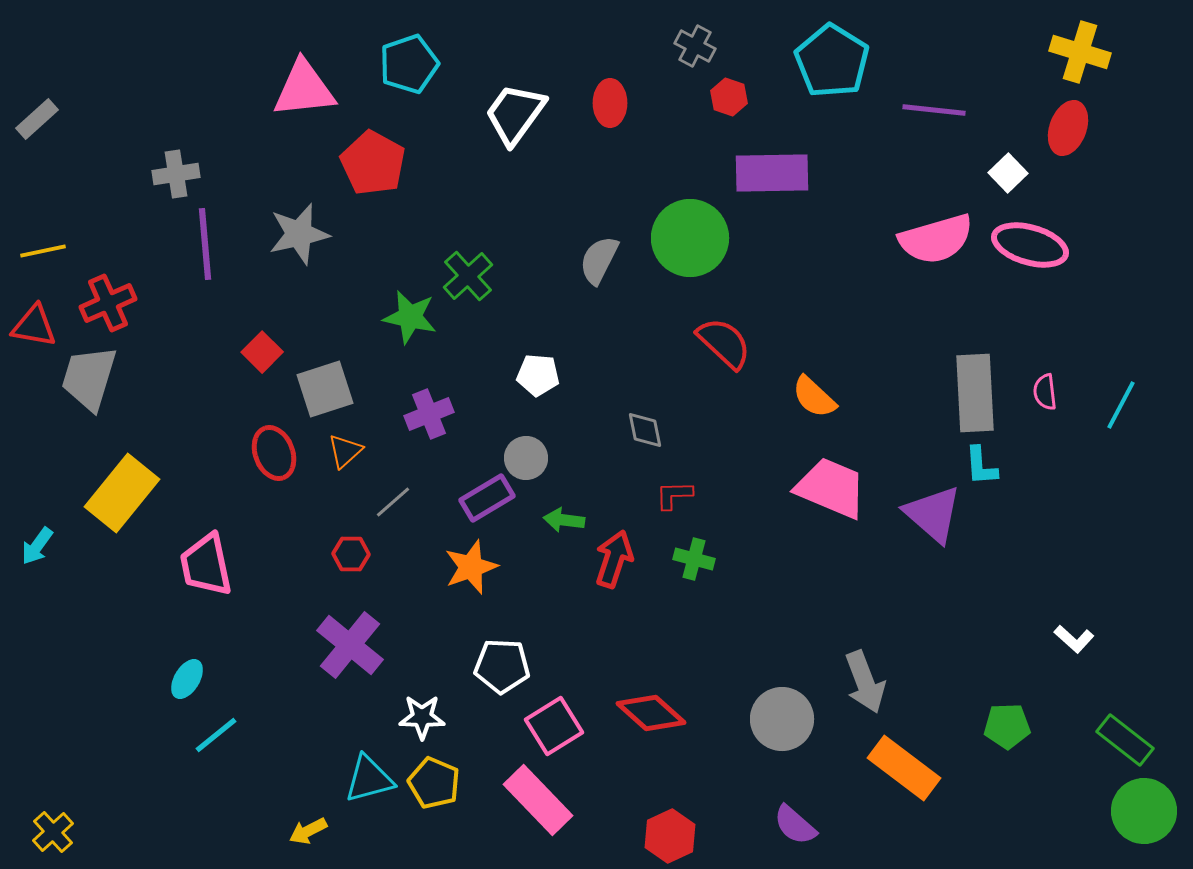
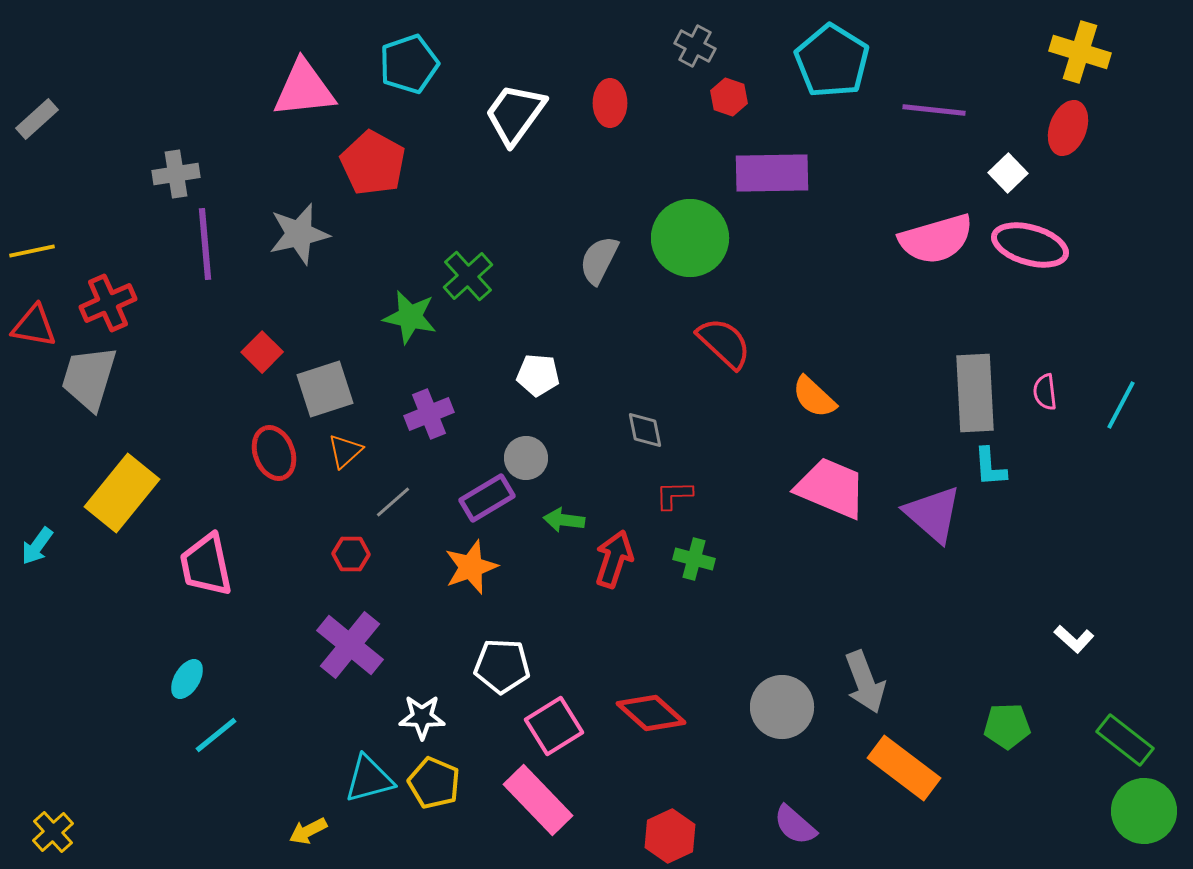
yellow line at (43, 251): moved 11 px left
cyan L-shape at (981, 466): moved 9 px right, 1 px down
gray circle at (782, 719): moved 12 px up
